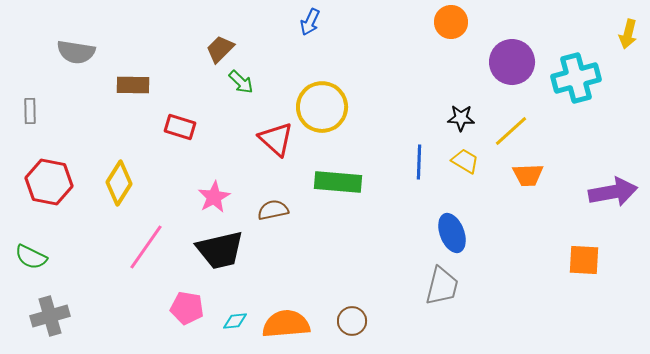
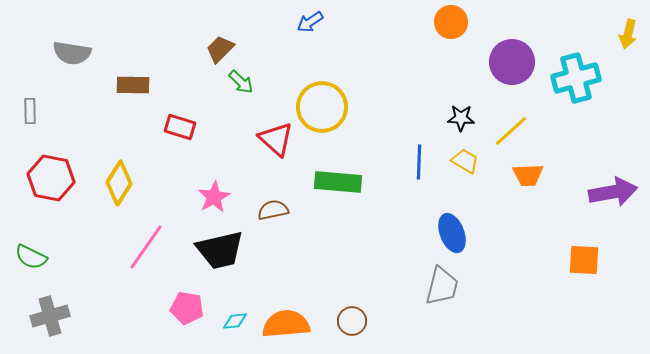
blue arrow: rotated 32 degrees clockwise
gray semicircle: moved 4 px left, 1 px down
red hexagon: moved 2 px right, 4 px up
